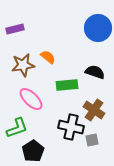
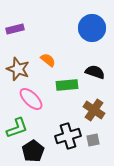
blue circle: moved 6 px left
orange semicircle: moved 3 px down
brown star: moved 5 px left, 4 px down; rotated 30 degrees clockwise
black cross: moved 3 px left, 9 px down; rotated 30 degrees counterclockwise
gray square: moved 1 px right
